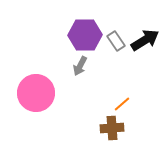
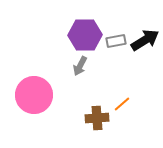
gray rectangle: rotated 66 degrees counterclockwise
pink circle: moved 2 px left, 2 px down
brown cross: moved 15 px left, 10 px up
